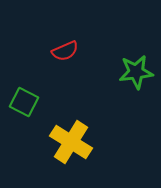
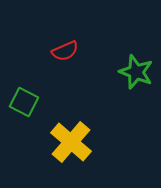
green star: rotated 28 degrees clockwise
yellow cross: rotated 9 degrees clockwise
